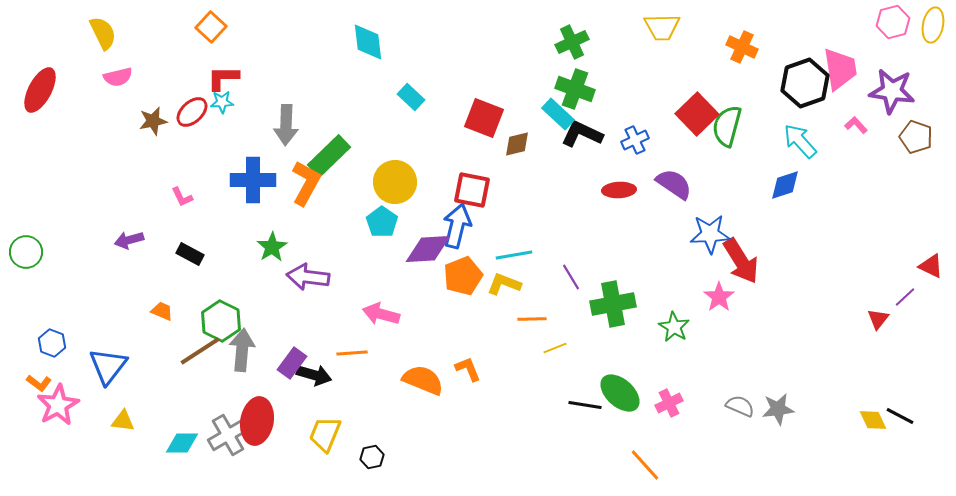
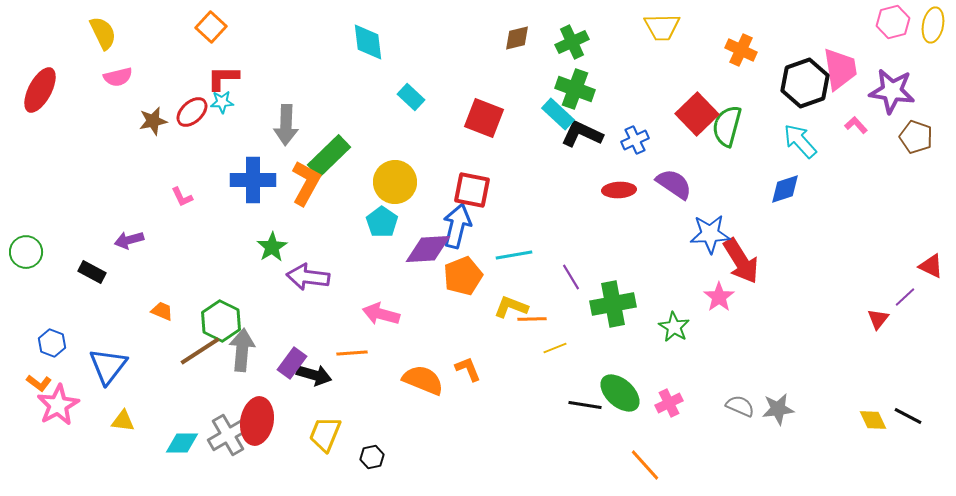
orange cross at (742, 47): moved 1 px left, 3 px down
brown diamond at (517, 144): moved 106 px up
blue diamond at (785, 185): moved 4 px down
black rectangle at (190, 254): moved 98 px left, 18 px down
yellow L-shape at (504, 284): moved 7 px right, 23 px down
black line at (900, 416): moved 8 px right
